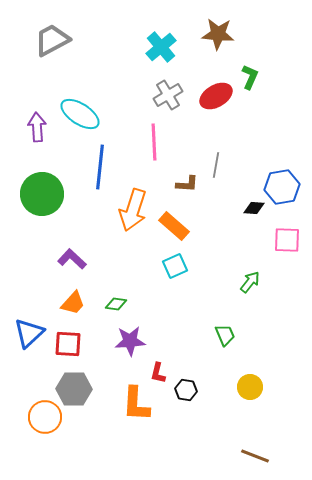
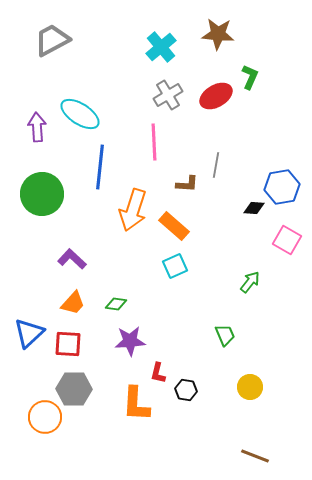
pink square: rotated 28 degrees clockwise
